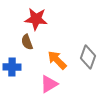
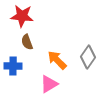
red star: moved 14 px left, 3 px up
gray diamond: rotated 15 degrees clockwise
blue cross: moved 1 px right, 1 px up
